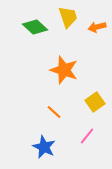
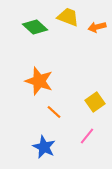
yellow trapezoid: rotated 50 degrees counterclockwise
orange star: moved 25 px left, 11 px down
